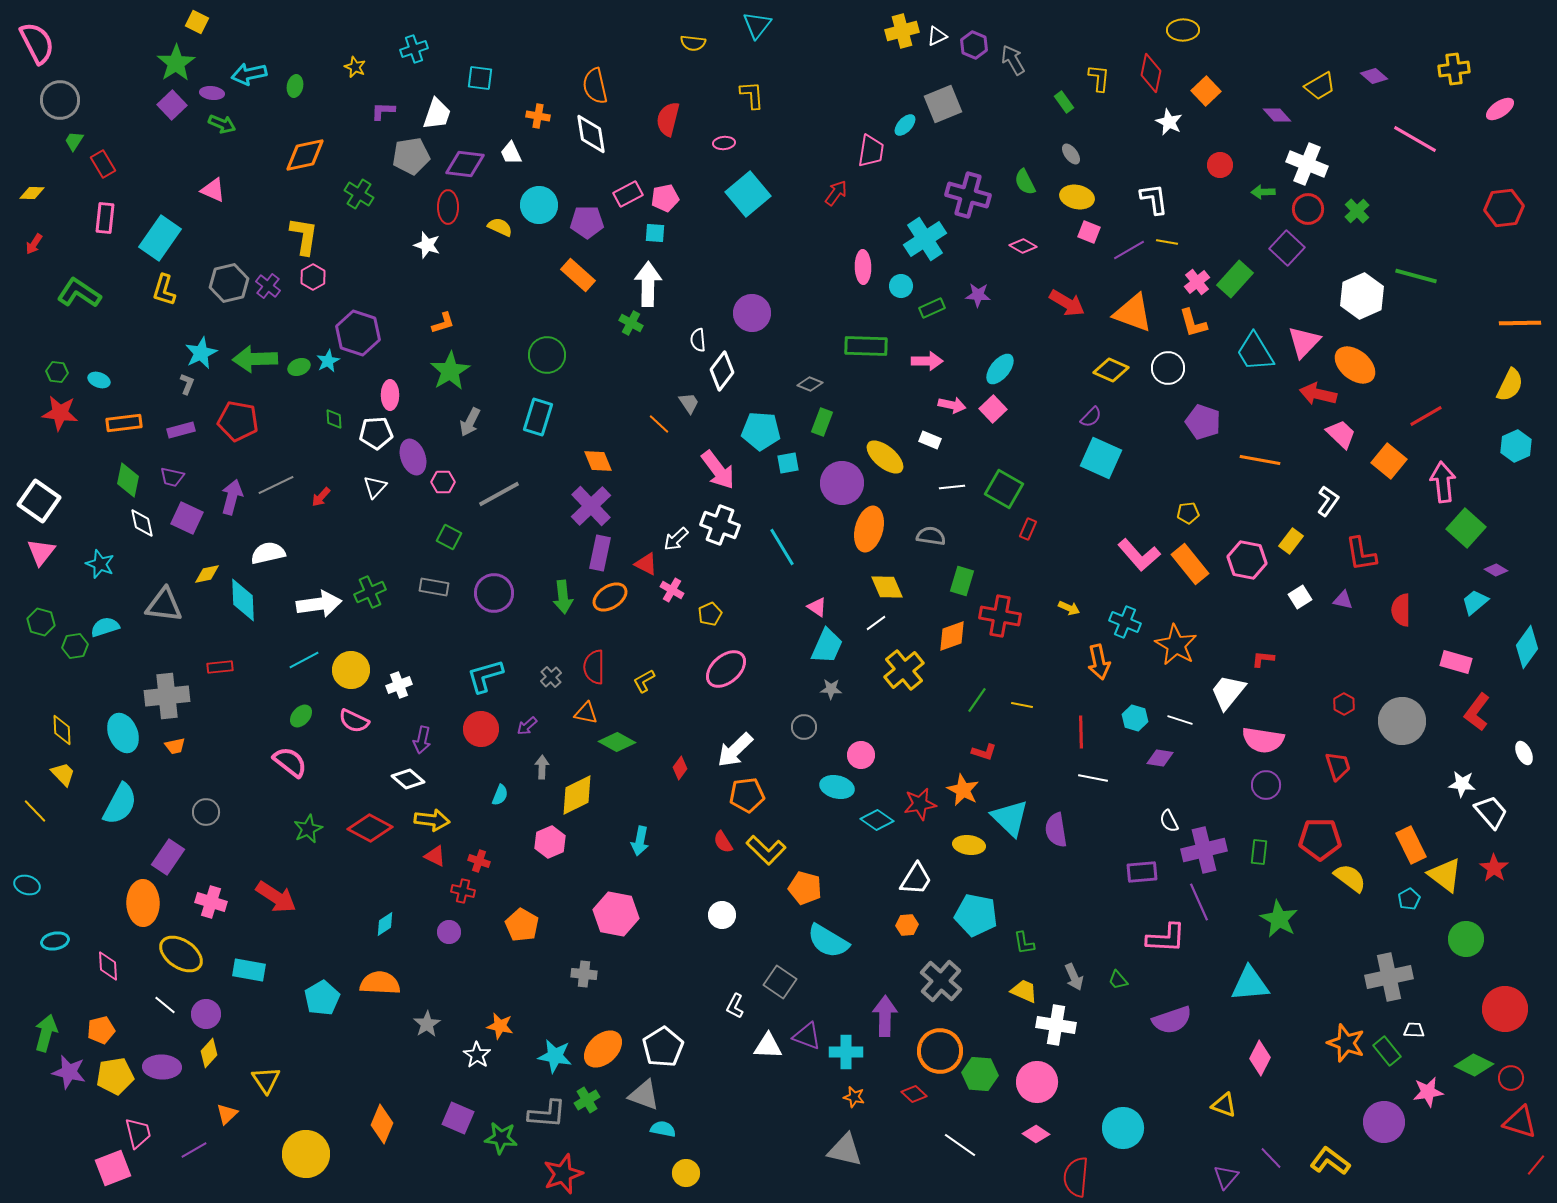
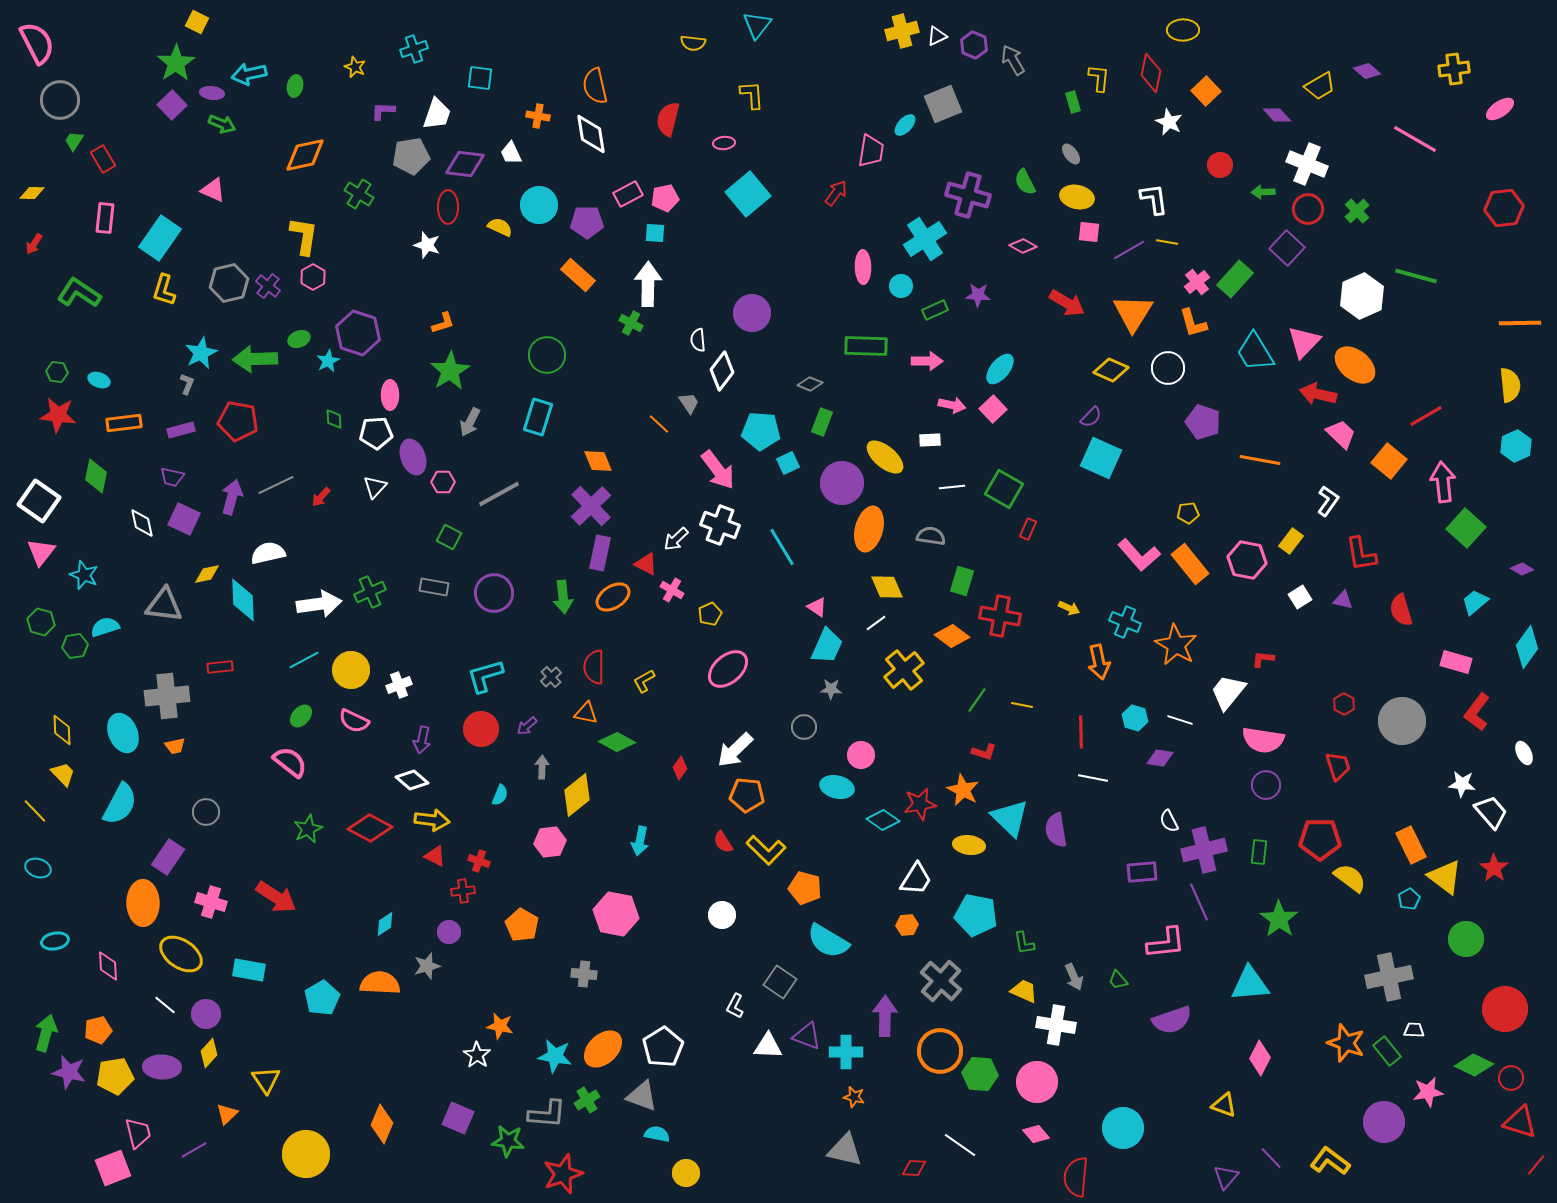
purple diamond at (1374, 76): moved 7 px left, 5 px up
green rectangle at (1064, 102): moved 9 px right; rotated 20 degrees clockwise
red rectangle at (103, 164): moved 5 px up
pink square at (1089, 232): rotated 15 degrees counterclockwise
green rectangle at (932, 308): moved 3 px right, 2 px down
orange triangle at (1133, 313): rotated 42 degrees clockwise
green ellipse at (299, 367): moved 28 px up
yellow semicircle at (1510, 385): rotated 32 degrees counterclockwise
red star at (60, 413): moved 2 px left, 2 px down
white rectangle at (930, 440): rotated 25 degrees counterclockwise
cyan square at (788, 463): rotated 15 degrees counterclockwise
green diamond at (128, 480): moved 32 px left, 4 px up
purple square at (187, 518): moved 3 px left, 1 px down
cyan star at (100, 564): moved 16 px left, 11 px down
purple diamond at (1496, 570): moved 26 px right, 1 px up
orange ellipse at (610, 597): moved 3 px right
red semicircle at (1401, 610): rotated 16 degrees counterclockwise
orange diamond at (952, 636): rotated 56 degrees clockwise
pink ellipse at (726, 669): moved 2 px right
white diamond at (408, 779): moved 4 px right, 1 px down
yellow diamond at (577, 795): rotated 12 degrees counterclockwise
orange pentagon at (747, 795): rotated 12 degrees clockwise
cyan diamond at (877, 820): moved 6 px right
pink hexagon at (550, 842): rotated 16 degrees clockwise
yellow triangle at (1445, 875): moved 2 px down
cyan ellipse at (27, 885): moved 11 px right, 17 px up
red cross at (463, 891): rotated 20 degrees counterclockwise
green star at (1279, 919): rotated 6 degrees clockwise
pink L-shape at (1166, 938): moved 5 px down; rotated 9 degrees counterclockwise
gray star at (427, 1024): moved 58 px up; rotated 16 degrees clockwise
orange pentagon at (101, 1030): moved 3 px left
red diamond at (914, 1094): moved 74 px down; rotated 40 degrees counterclockwise
gray triangle at (644, 1095): moved 2 px left, 1 px down
cyan semicircle at (663, 1129): moved 6 px left, 5 px down
pink diamond at (1036, 1134): rotated 16 degrees clockwise
green star at (501, 1138): moved 7 px right, 3 px down
